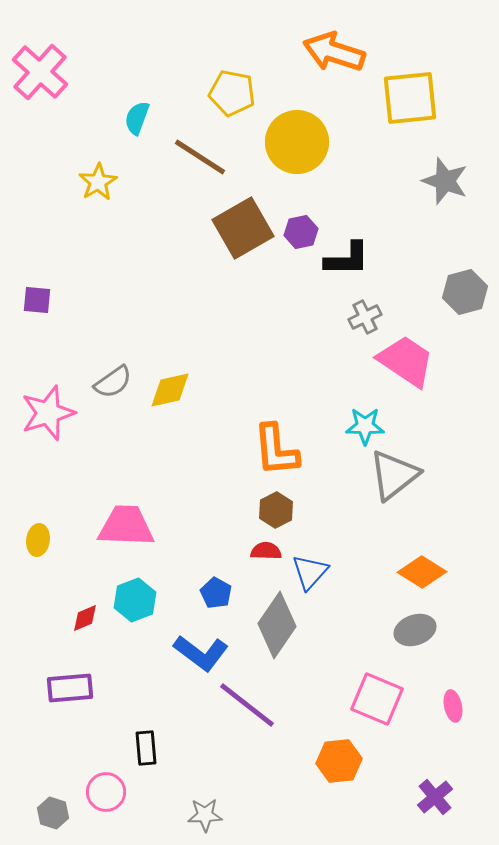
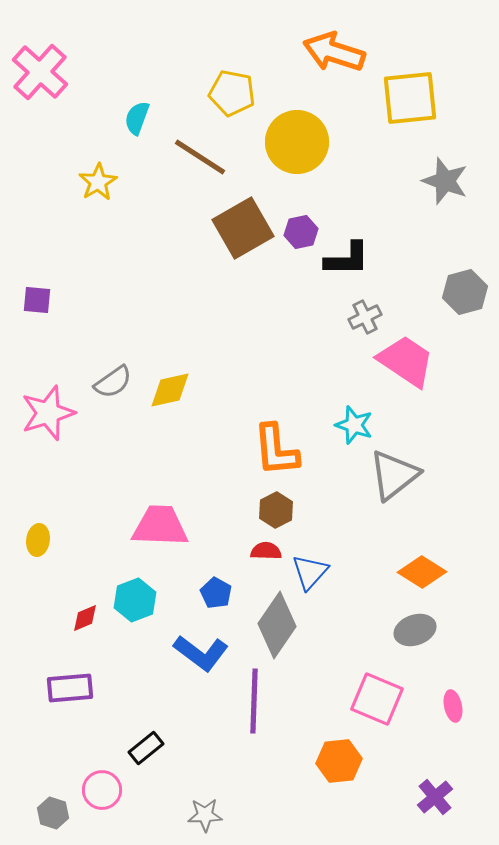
cyan star at (365, 426): moved 11 px left, 1 px up; rotated 18 degrees clockwise
pink trapezoid at (126, 526): moved 34 px right
purple line at (247, 705): moved 7 px right, 4 px up; rotated 54 degrees clockwise
black rectangle at (146, 748): rotated 56 degrees clockwise
pink circle at (106, 792): moved 4 px left, 2 px up
